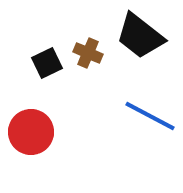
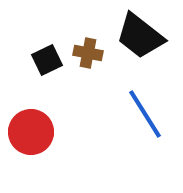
brown cross: rotated 12 degrees counterclockwise
black square: moved 3 px up
blue line: moved 5 px left, 2 px up; rotated 30 degrees clockwise
